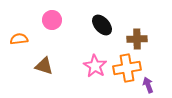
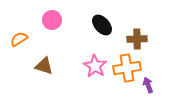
orange semicircle: rotated 24 degrees counterclockwise
